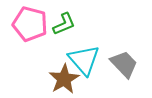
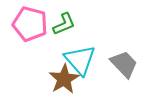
cyan triangle: moved 4 px left
